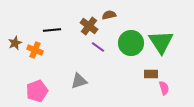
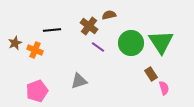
brown rectangle: rotated 56 degrees clockwise
